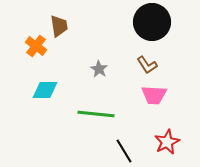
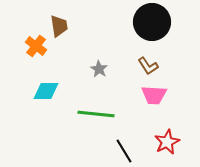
brown L-shape: moved 1 px right, 1 px down
cyan diamond: moved 1 px right, 1 px down
